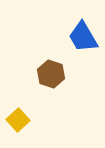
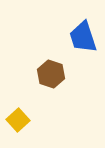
blue trapezoid: rotated 12 degrees clockwise
